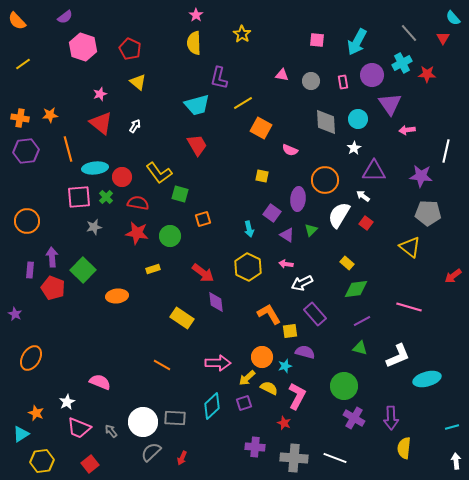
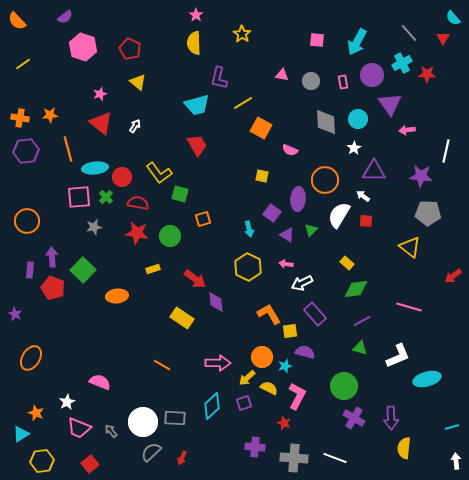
red square at (366, 223): moved 2 px up; rotated 32 degrees counterclockwise
red arrow at (203, 273): moved 8 px left, 6 px down
